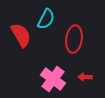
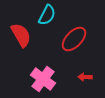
cyan semicircle: moved 1 px right, 4 px up
red ellipse: rotated 36 degrees clockwise
pink cross: moved 10 px left
